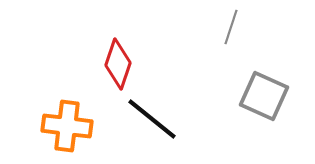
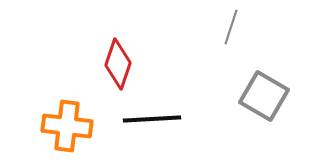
gray square: rotated 6 degrees clockwise
black line: rotated 42 degrees counterclockwise
